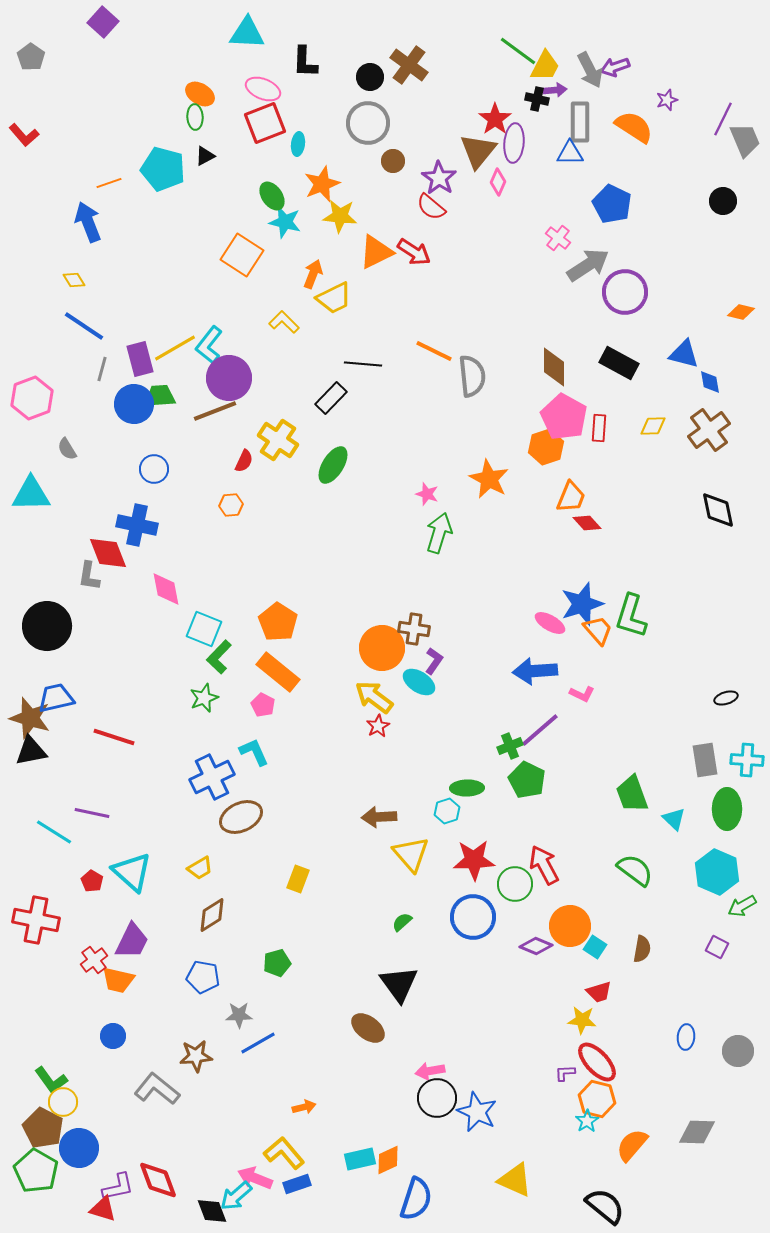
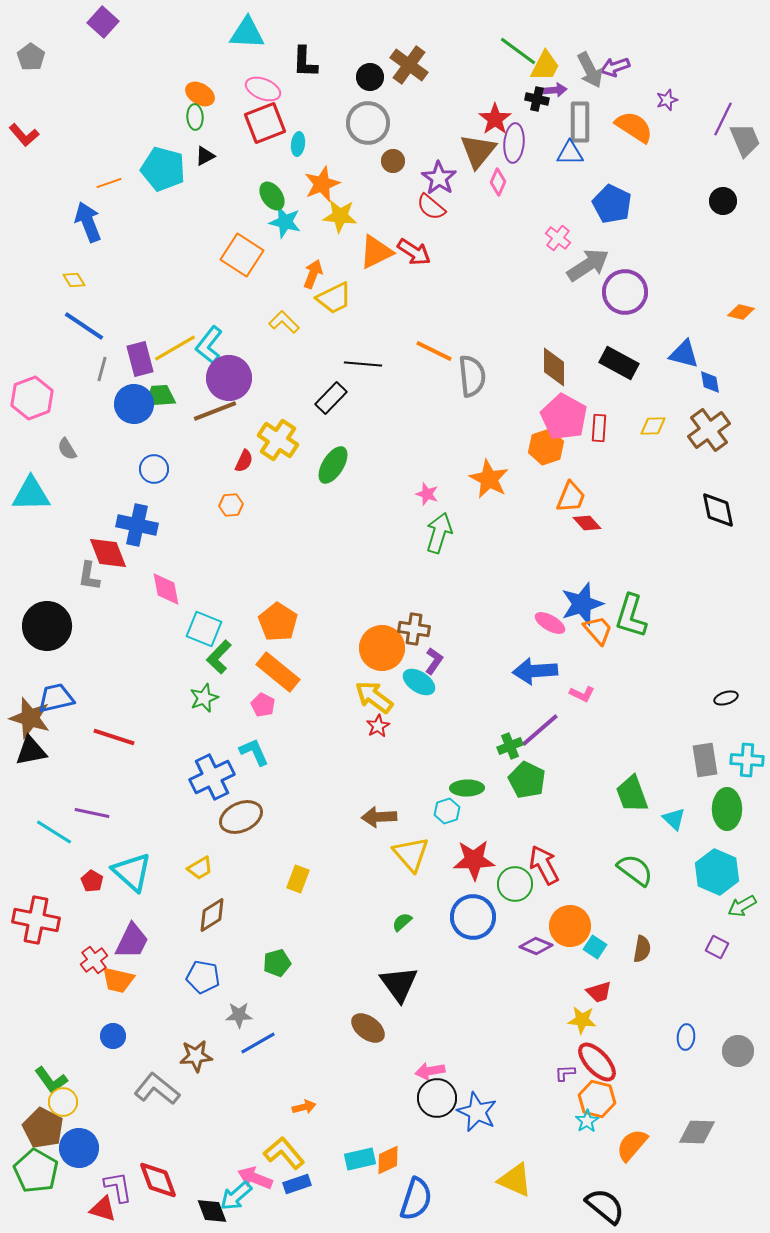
purple L-shape at (118, 1187): rotated 88 degrees counterclockwise
